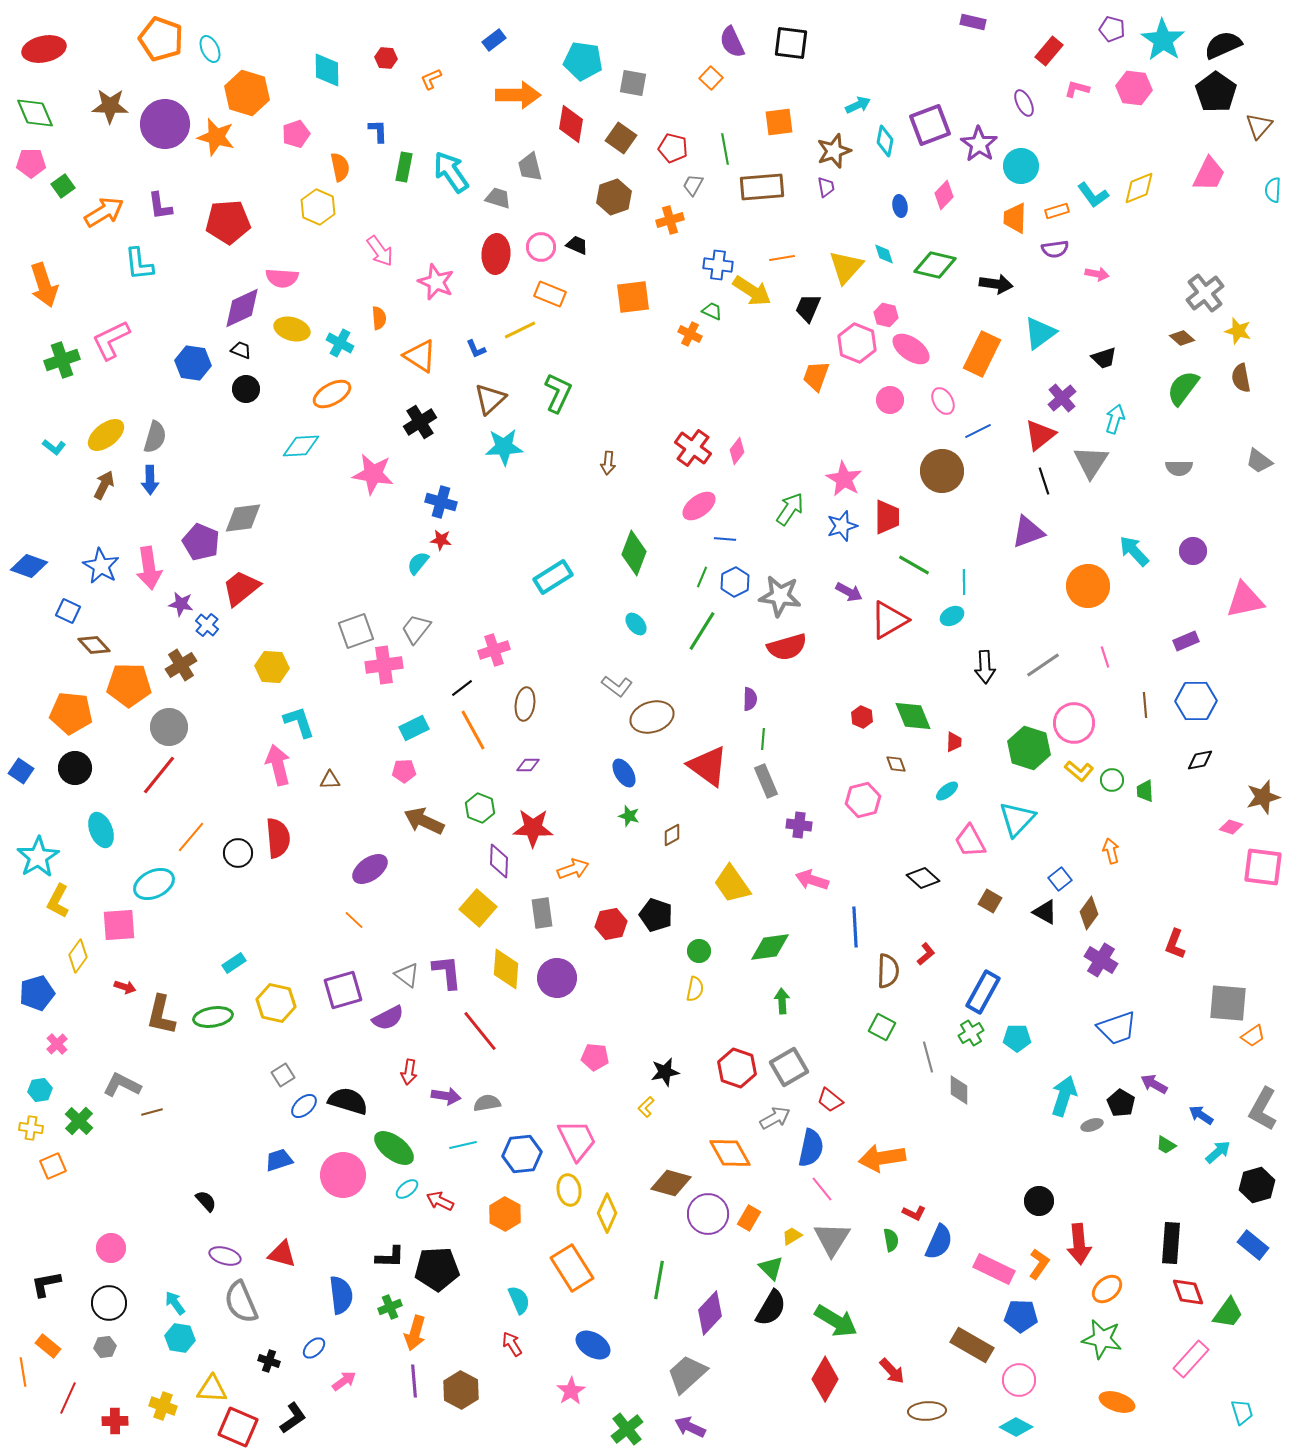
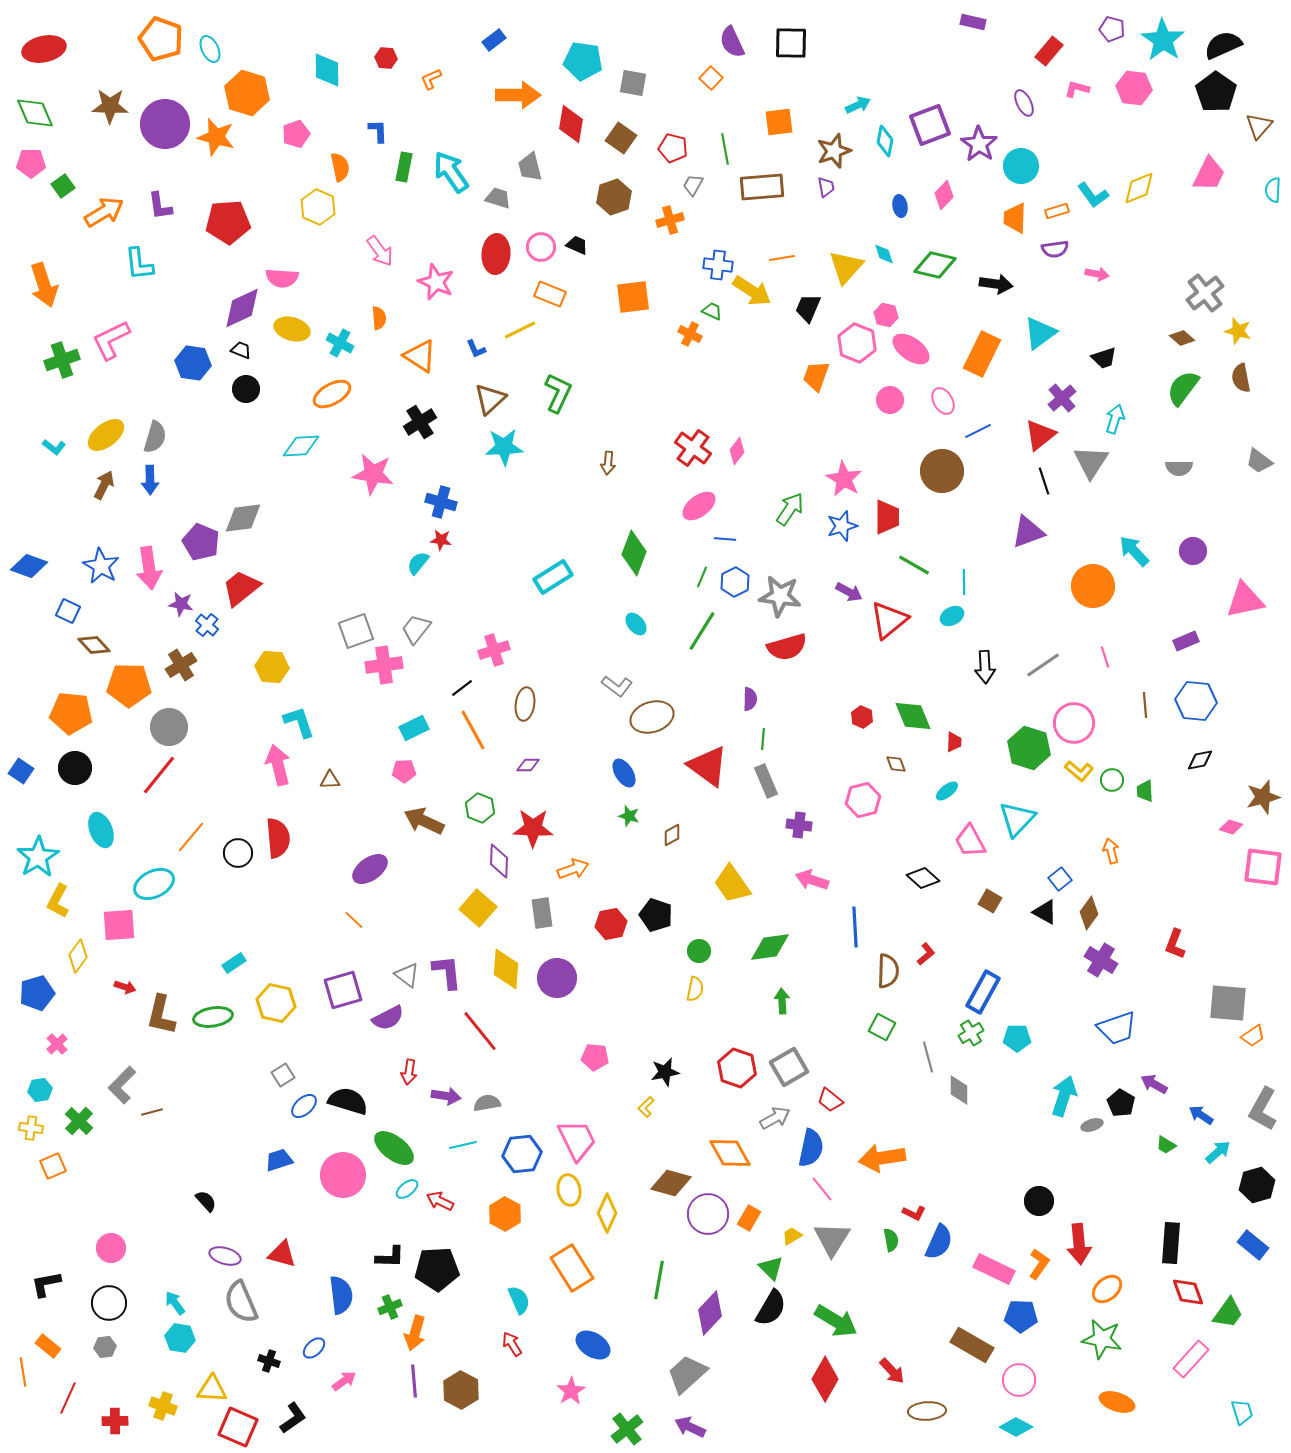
black square at (791, 43): rotated 6 degrees counterclockwise
orange circle at (1088, 586): moved 5 px right
red triangle at (889, 620): rotated 9 degrees counterclockwise
blue hexagon at (1196, 701): rotated 6 degrees clockwise
gray L-shape at (122, 1085): rotated 72 degrees counterclockwise
